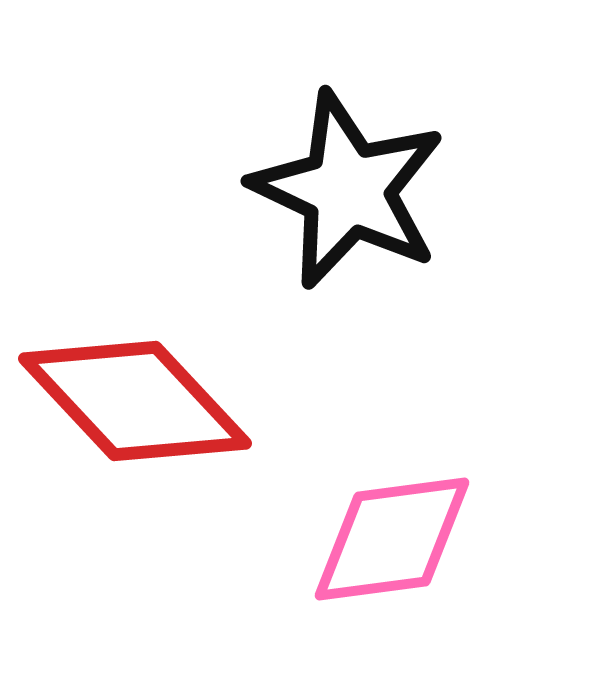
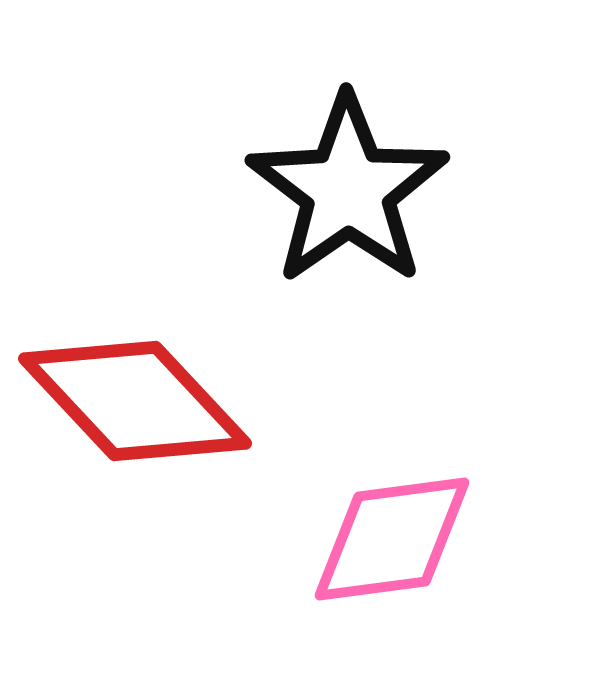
black star: rotated 12 degrees clockwise
